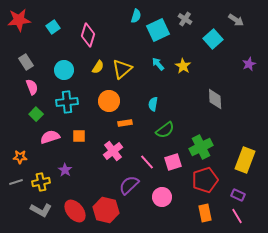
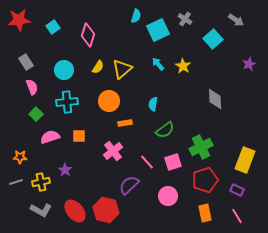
purple rectangle at (238, 195): moved 1 px left, 5 px up
pink circle at (162, 197): moved 6 px right, 1 px up
